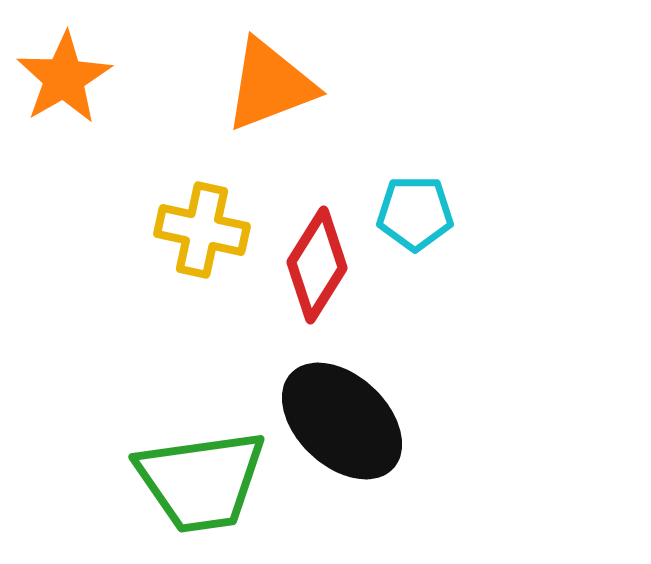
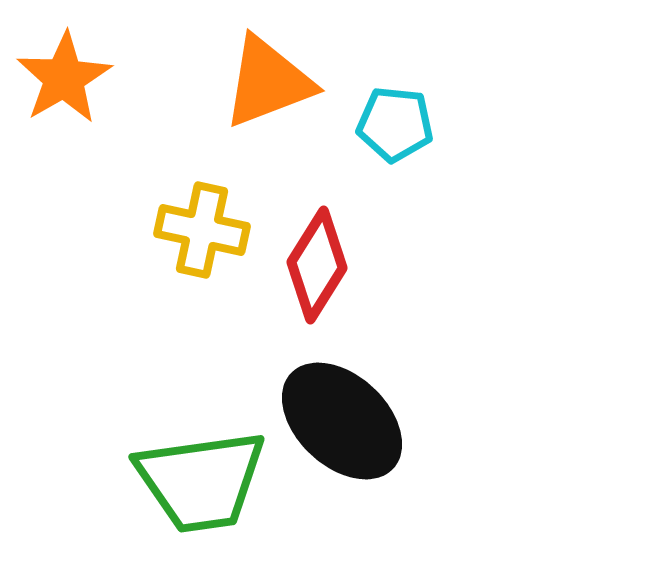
orange triangle: moved 2 px left, 3 px up
cyan pentagon: moved 20 px left, 89 px up; rotated 6 degrees clockwise
